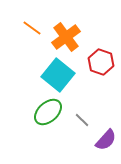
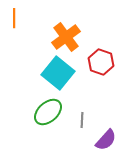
orange line: moved 18 px left, 10 px up; rotated 54 degrees clockwise
cyan square: moved 2 px up
gray line: rotated 49 degrees clockwise
